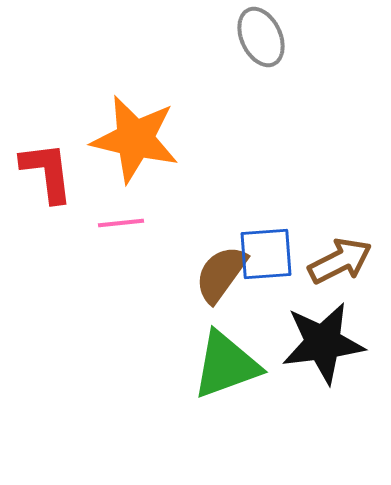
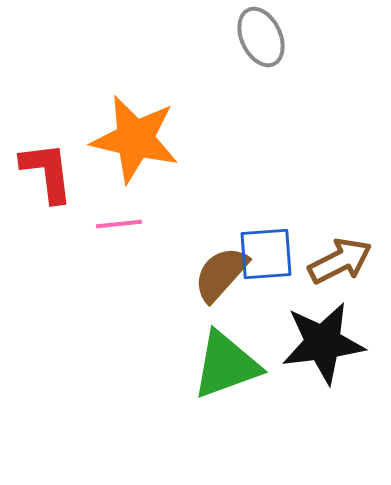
pink line: moved 2 px left, 1 px down
brown semicircle: rotated 6 degrees clockwise
